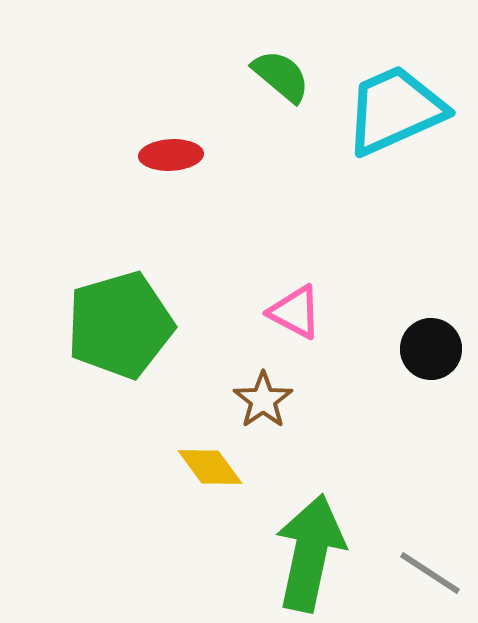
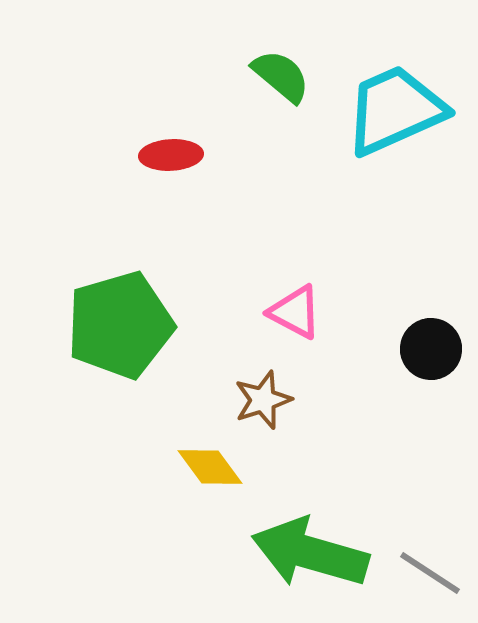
brown star: rotated 16 degrees clockwise
green arrow: rotated 86 degrees counterclockwise
